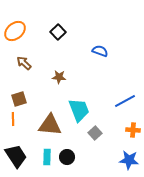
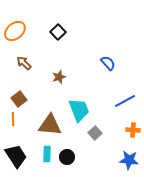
blue semicircle: moved 8 px right, 12 px down; rotated 28 degrees clockwise
brown star: rotated 24 degrees counterclockwise
brown square: rotated 21 degrees counterclockwise
cyan rectangle: moved 3 px up
